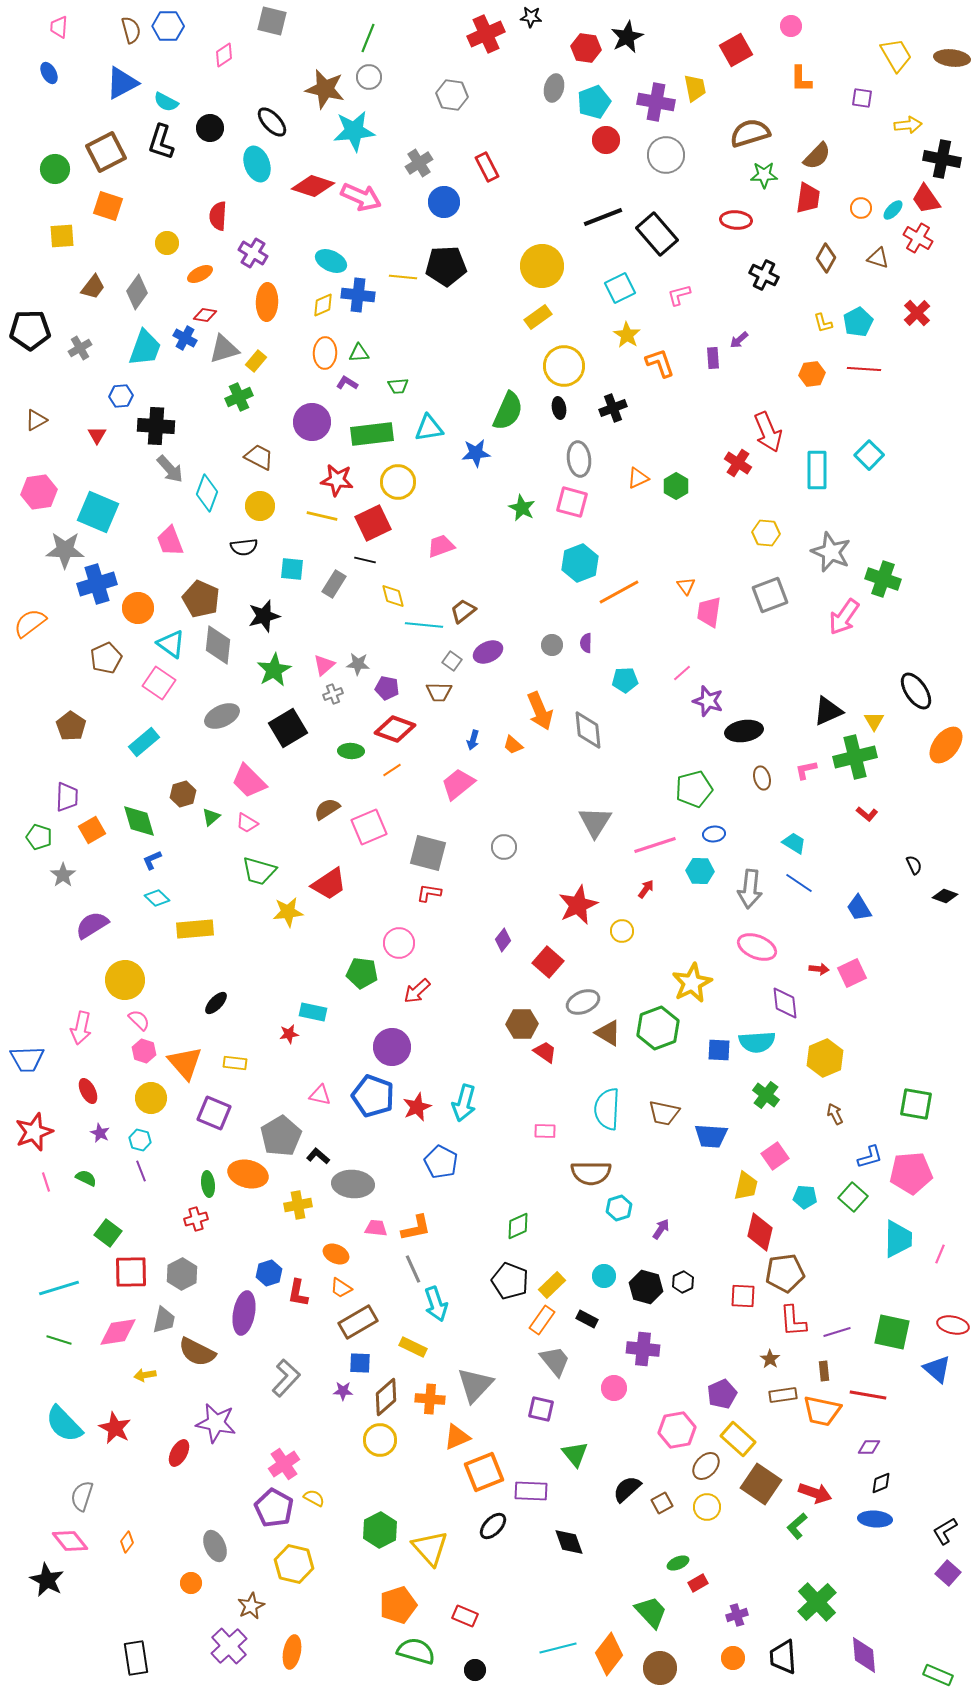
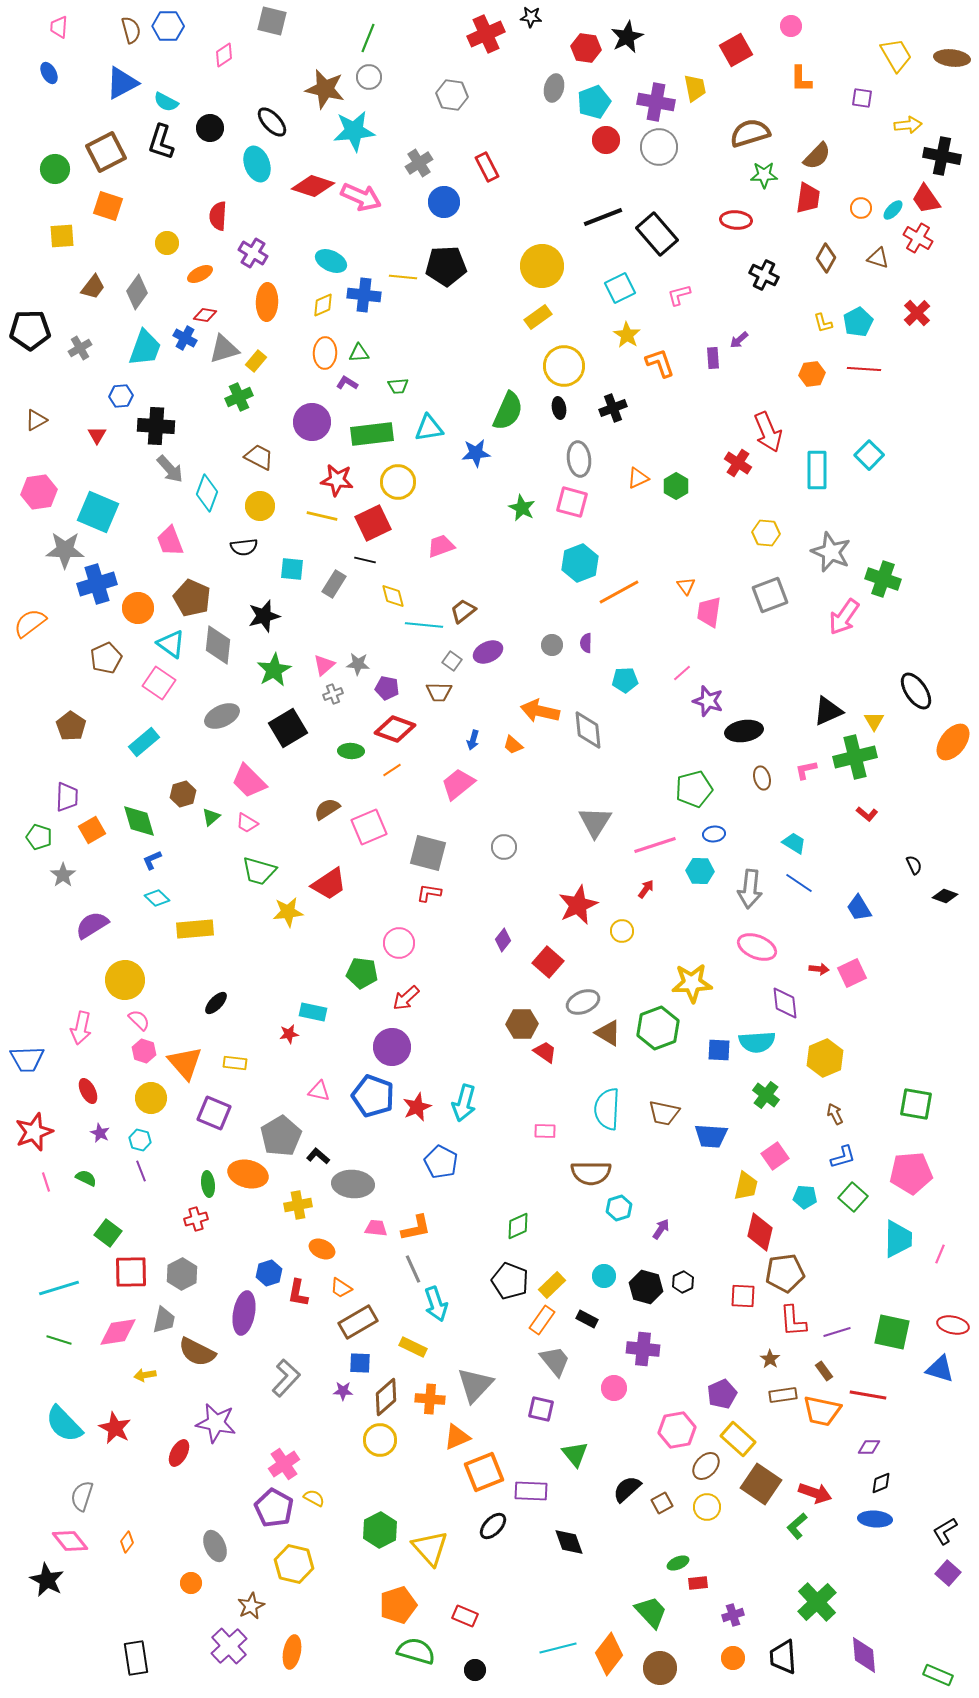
gray circle at (666, 155): moved 7 px left, 8 px up
black cross at (942, 159): moved 3 px up
blue cross at (358, 295): moved 6 px right
brown pentagon at (201, 599): moved 9 px left, 1 px up
orange arrow at (540, 711): rotated 126 degrees clockwise
orange ellipse at (946, 745): moved 7 px right, 3 px up
yellow star at (692, 983): rotated 24 degrees clockwise
red arrow at (417, 991): moved 11 px left, 7 px down
pink triangle at (320, 1095): moved 1 px left, 4 px up
blue L-shape at (870, 1157): moved 27 px left
orange ellipse at (336, 1254): moved 14 px left, 5 px up
blue triangle at (937, 1369): moved 3 px right; rotated 24 degrees counterclockwise
brown rectangle at (824, 1371): rotated 30 degrees counterclockwise
red rectangle at (698, 1583): rotated 24 degrees clockwise
purple cross at (737, 1615): moved 4 px left
